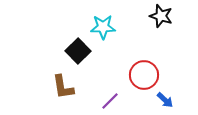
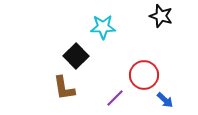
black square: moved 2 px left, 5 px down
brown L-shape: moved 1 px right, 1 px down
purple line: moved 5 px right, 3 px up
